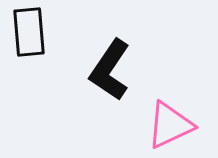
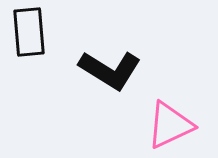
black L-shape: rotated 92 degrees counterclockwise
